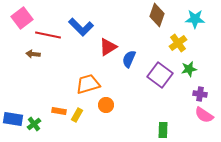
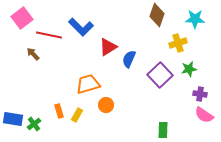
red line: moved 1 px right
yellow cross: rotated 18 degrees clockwise
brown arrow: rotated 40 degrees clockwise
purple square: rotated 10 degrees clockwise
orange rectangle: rotated 64 degrees clockwise
